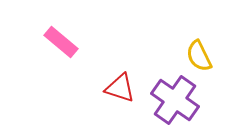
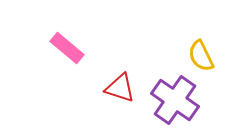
pink rectangle: moved 6 px right, 6 px down
yellow semicircle: moved 2 px right
